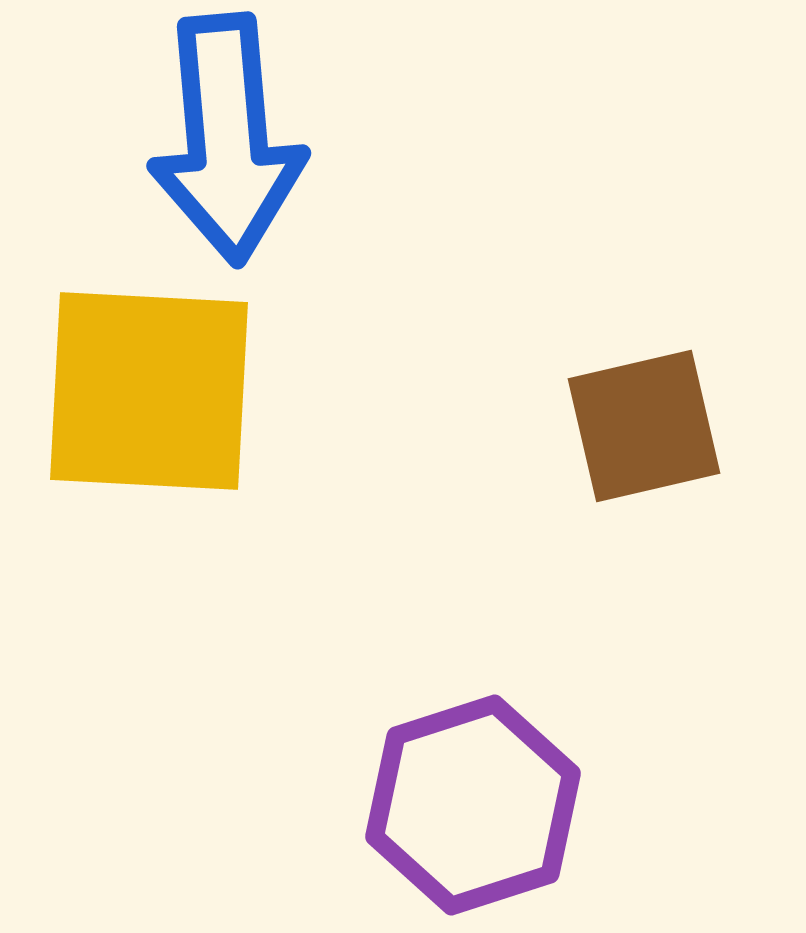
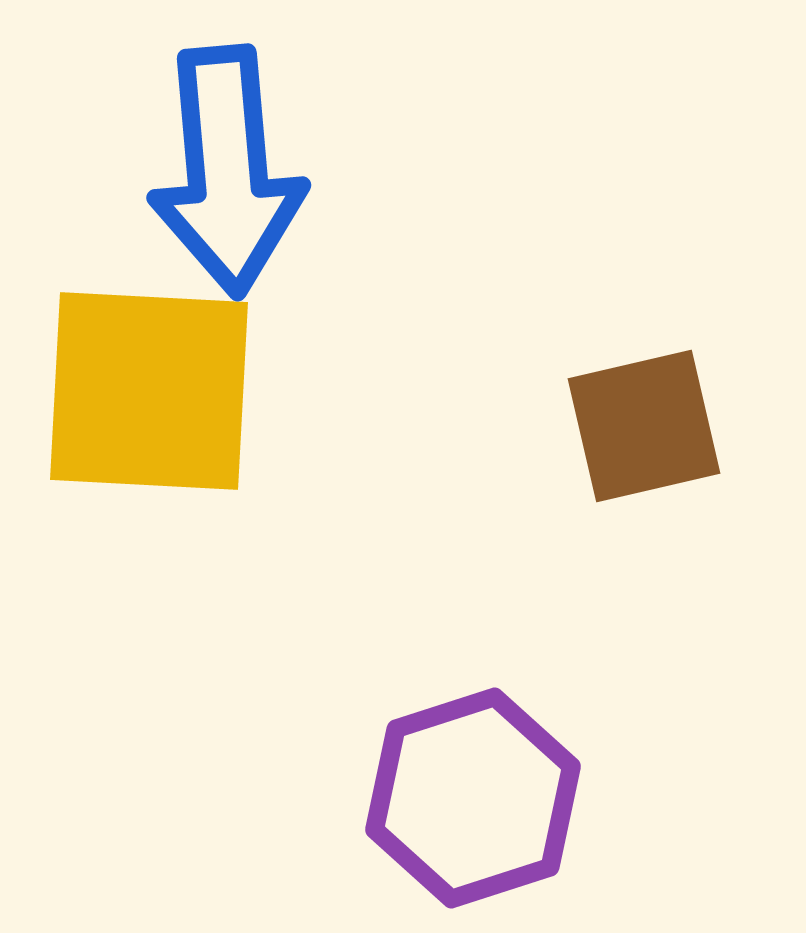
blue arrow: moved 32 px down
purple hexagon: moved 7 px up
